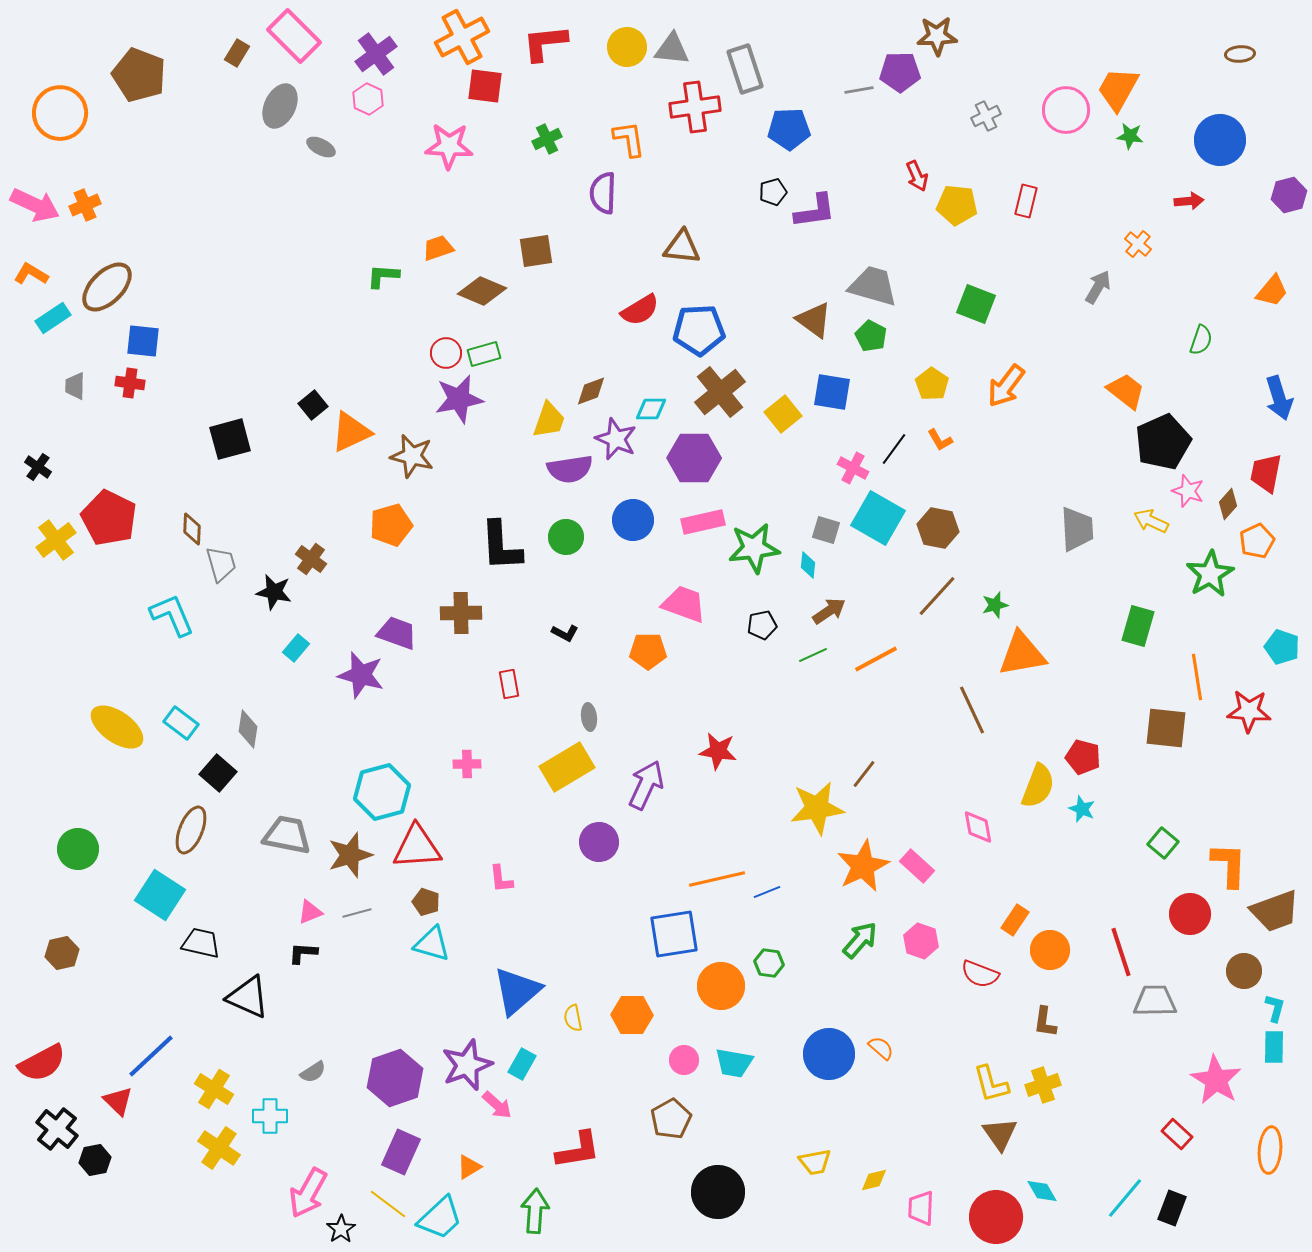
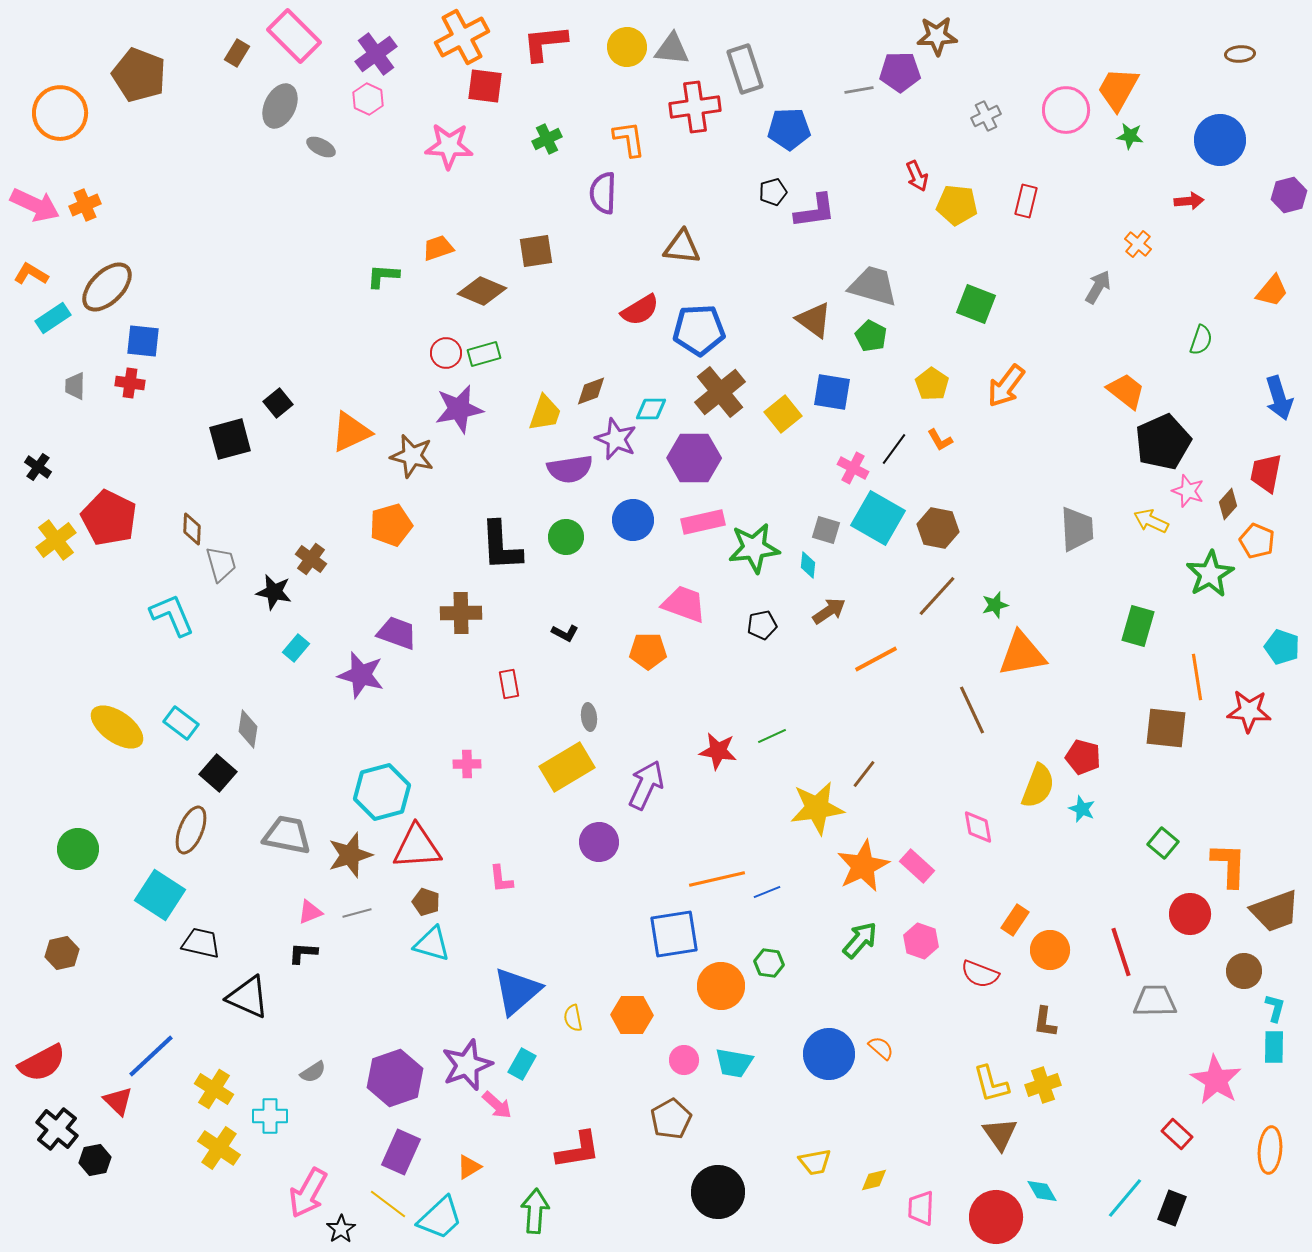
purple star at (459, 399): moved 10 px down
black square at (313, 405): moved 35 px left, 2 px up
yellow trapezoid at (549, 420): moved 4 px left, 7 px up
orange pentagon at (1257, 541): rotated 24 degrees counterclockwise
green line at (813, 655): moved 41 px left, 81 px down
